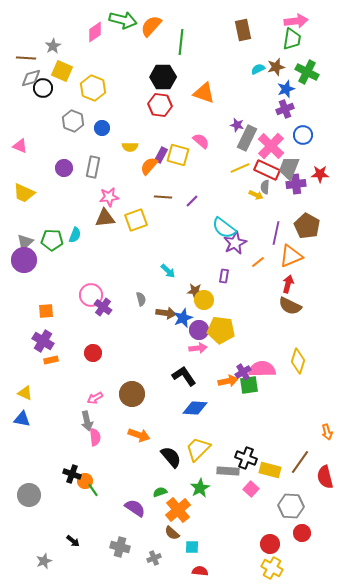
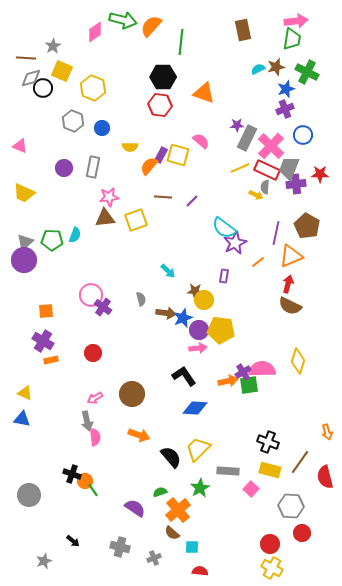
purple star at (237, 125): rotated 16 degrees counterclockwise
black cross at (246, 458): moved 22 px right, 16 px up
